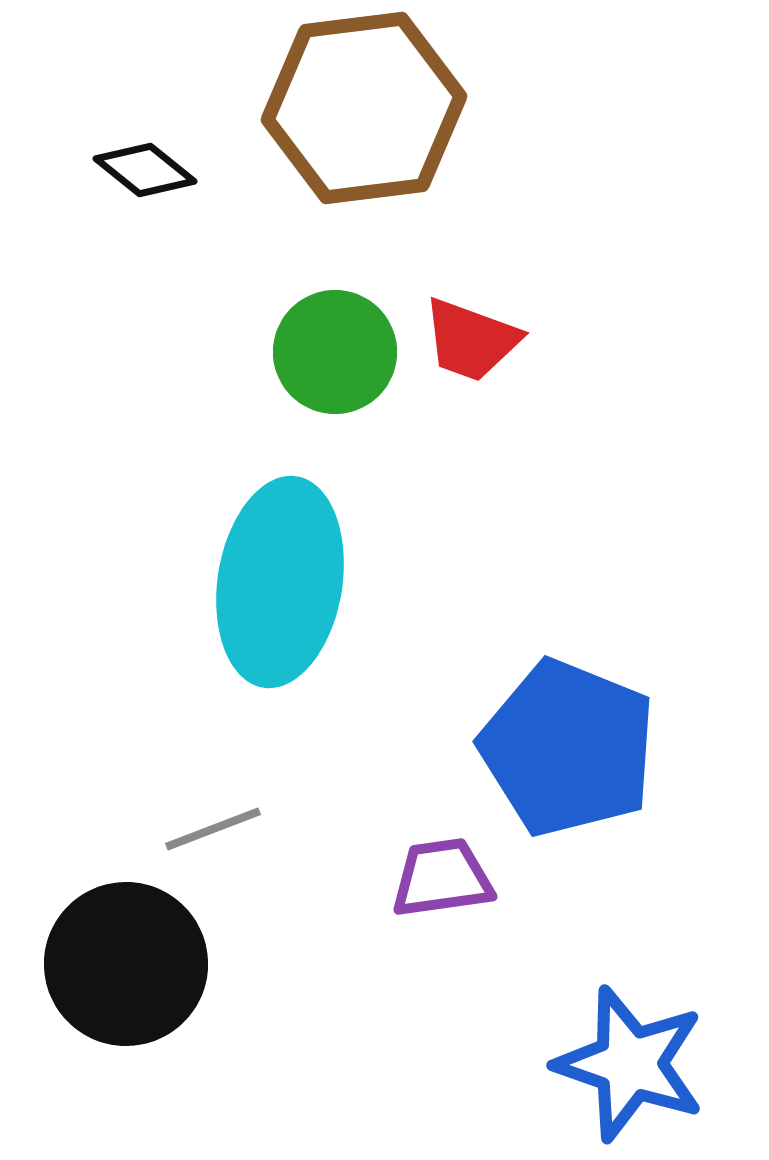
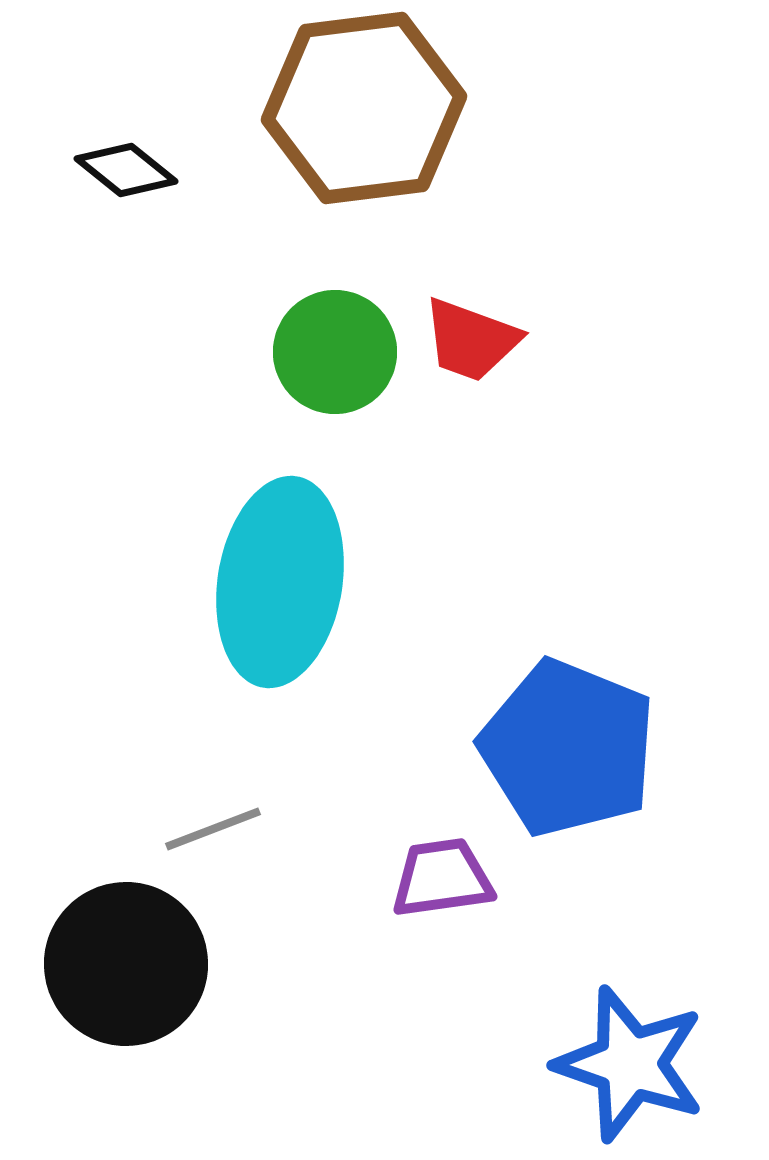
black diamond: moved 19 px left
